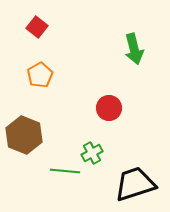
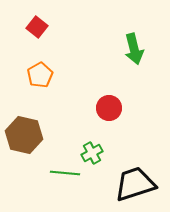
brown hexagon: rotated 9 degrees counterclockwise
green line: moved 2 px down
